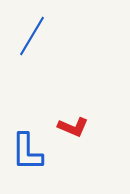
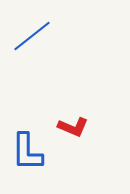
blue line: rotated 21 degrees clockwise
